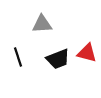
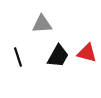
black trapezoid: moved 3 px up; rotated 40 degrees counterclockwise
